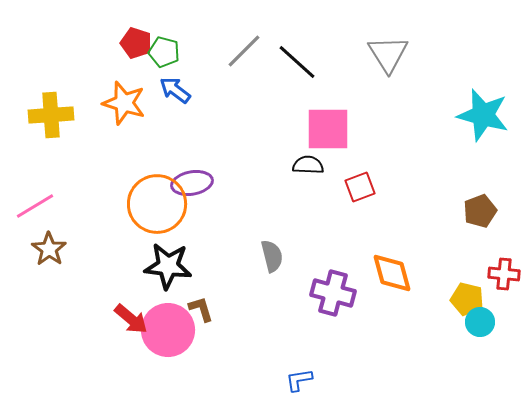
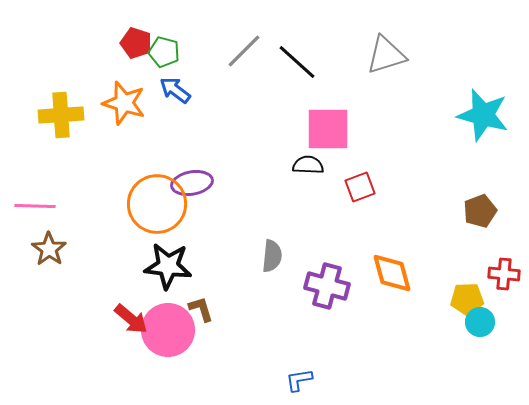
gray triangle: moved 2 px left, 1 px down; rotated 45 degrees clockwise
yellow cross: moved 10 px right
pink line: rotated 33 degrees clockwise
gray semicircle: rotated 20 degrees clockwise
purple cross: moved 6 px left, 7 px up
yellow pentagon: rotated 16 degrees counterclockwise
